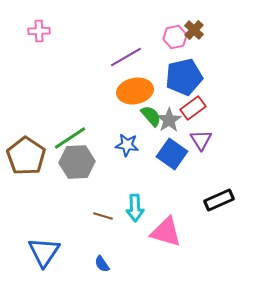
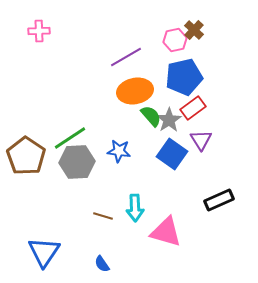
pink hexagon: moved 3 px down
blue star: moved 8 px left, 6 px down
